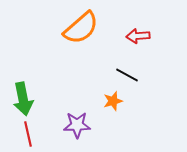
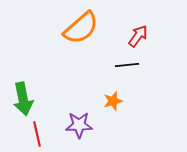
red arrow: rotated 130 degrees clockwise
black line: moved 10 px up; rotated 35 degrees counterclockwise
purple star: moved 2 px right
red line: moved 9 px right
